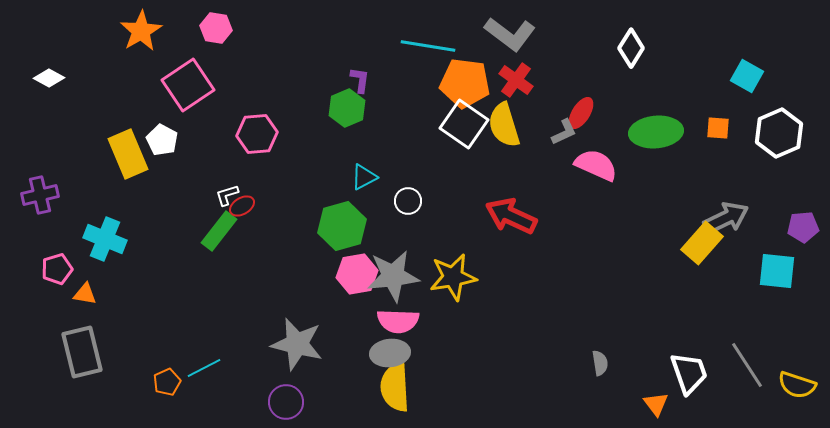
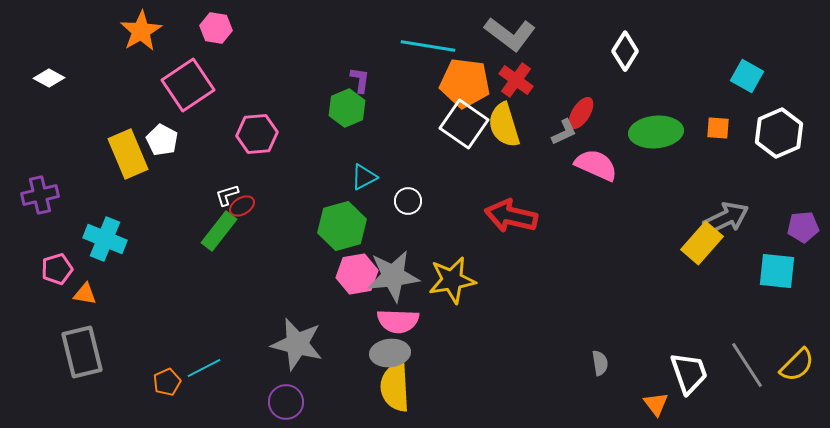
white diamond at (631, 48): moved 6 px left, 3 px down
red arrow at (511, 216): rotated 12 degrees counterclockwise
yellow star at (453, 277): moved 1 px left, 3 px down
yellow semicircle at (797, 385): moved 20 px up; rotated 63 degrees counterclockwise
